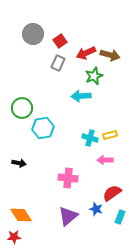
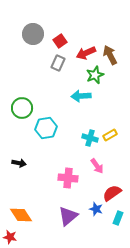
brown arrow: rotated 132 degrees counterclockwise
green star: moved 1 px right, 1 px up
cyan hexagon: moved 3 px right
yellow rectangle: rotated 16 degrees counterclockwise
pink arrow: moved 8 px left, 6 px down; rotated 126 degrees counterclockwise
cyan rectangle: moved 2 px left, 1 px down
red star: moved 4 px left; rotated 16 degrees clockwise
